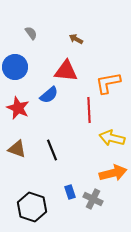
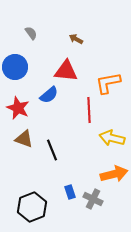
brown triangle: moved 7 px right, 10 px up
orange arrow: moved 1 px right, 1 px down
black hexagon: rotated 20 degrees clockwise
